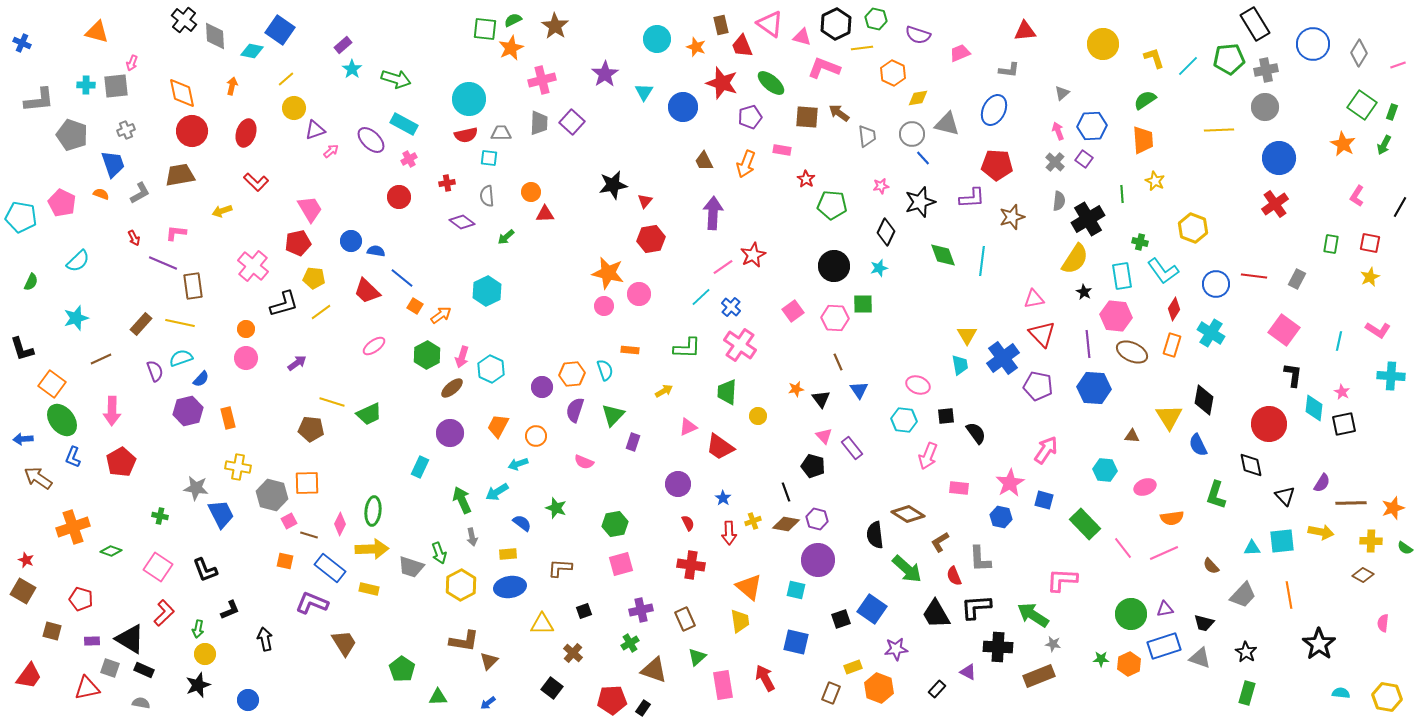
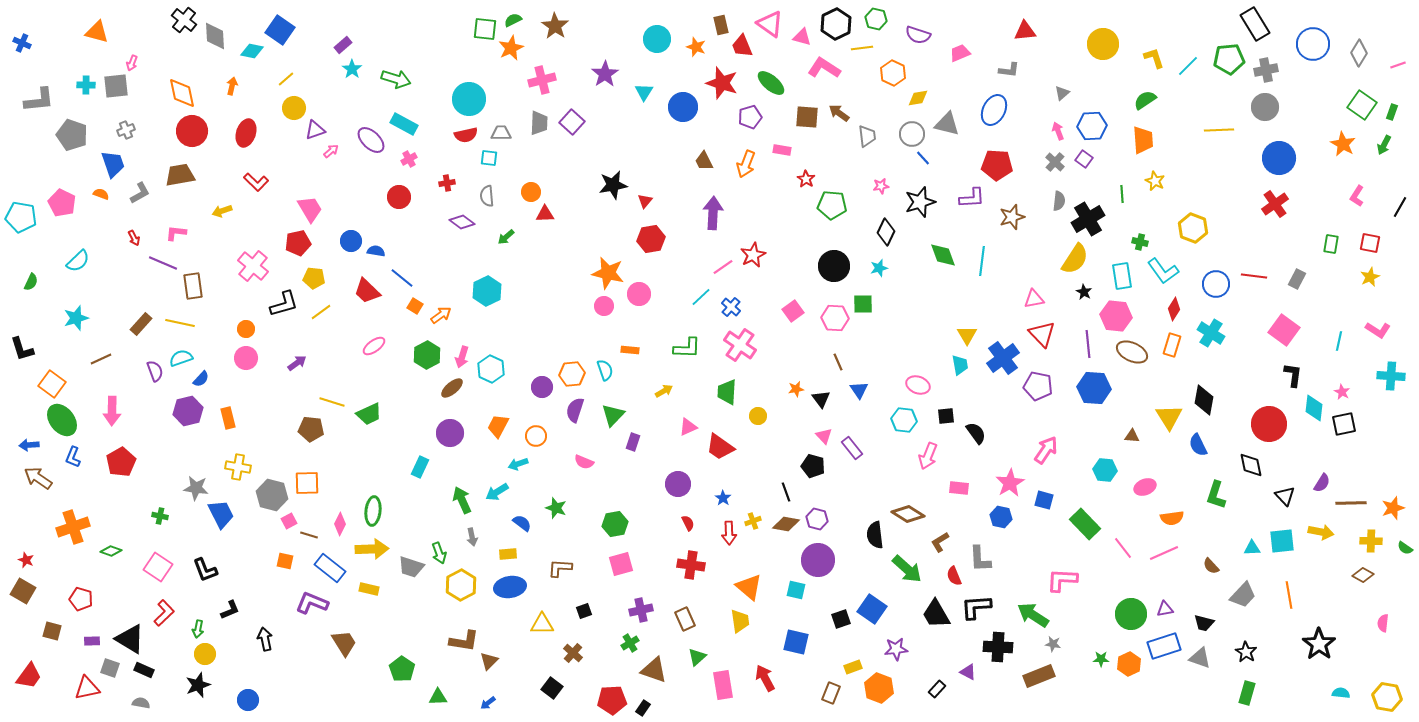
pink L-shape at (824, 68): rotated 12 degrees clockwise
blue arrow at (23, 439): moved 6 px right, 6 px down
